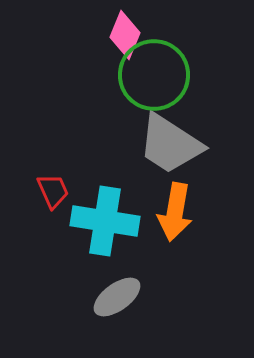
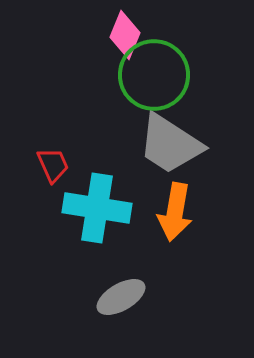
red trapezoid: moved 26 px up
cyan cross: moved 8 px left, 13 px up
gray ellipse: moved 4 px right; rotated 6 degrees clockwise
